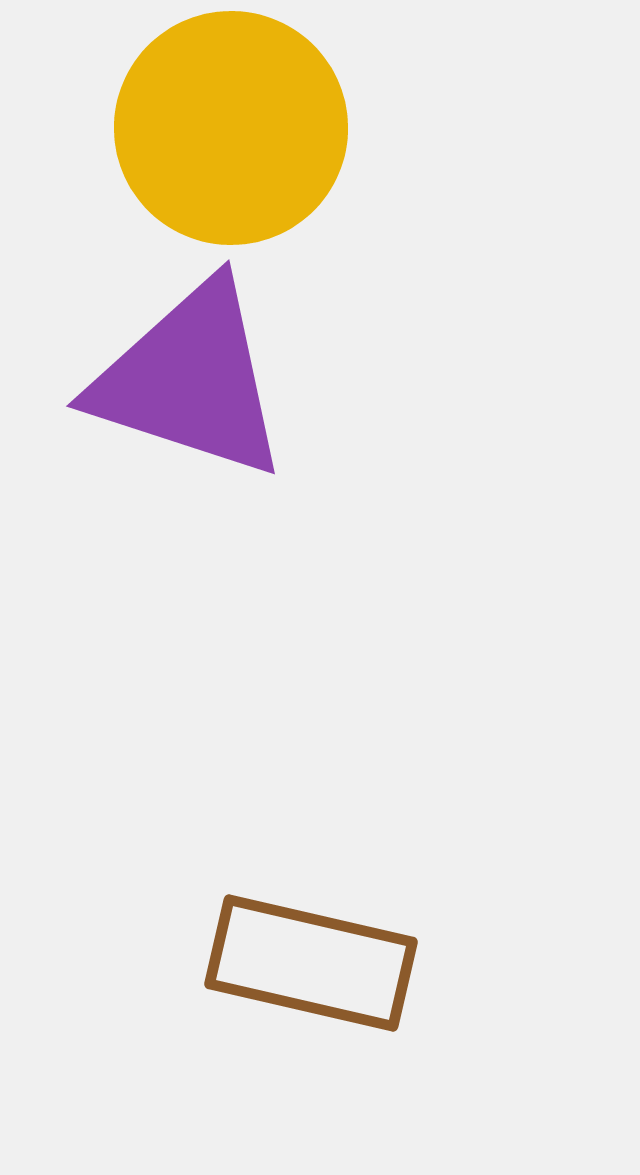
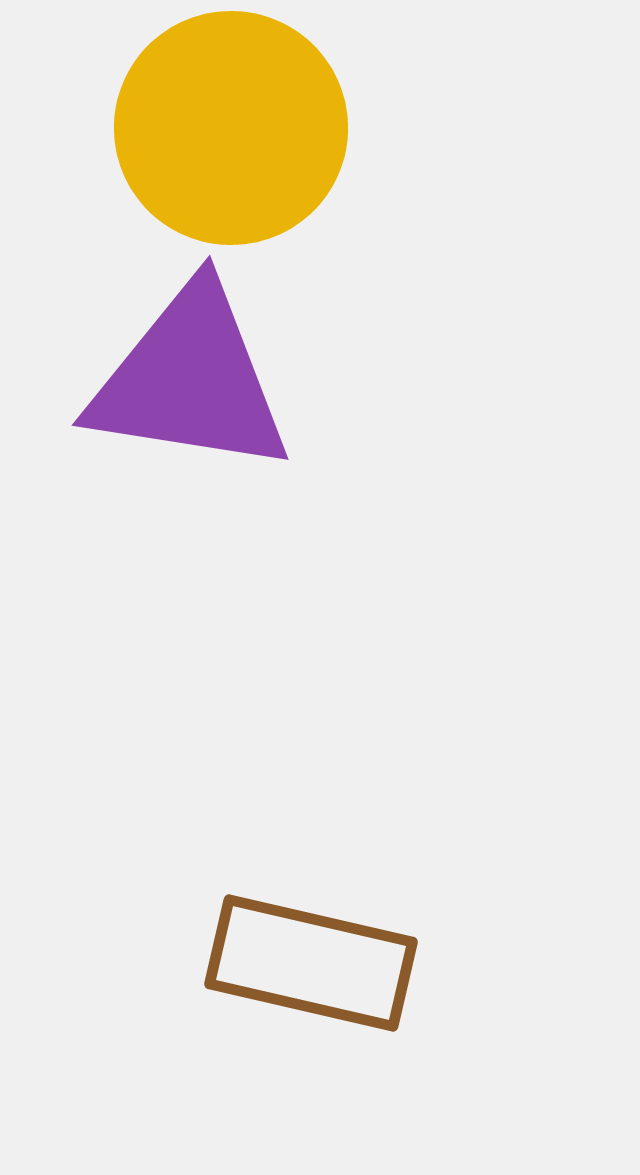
purple triangle: rotated 9 degrees counterclockwise
